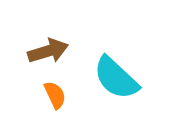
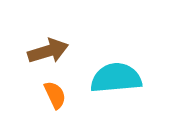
cyan semicircle: rotated 132 degrees clockwise
